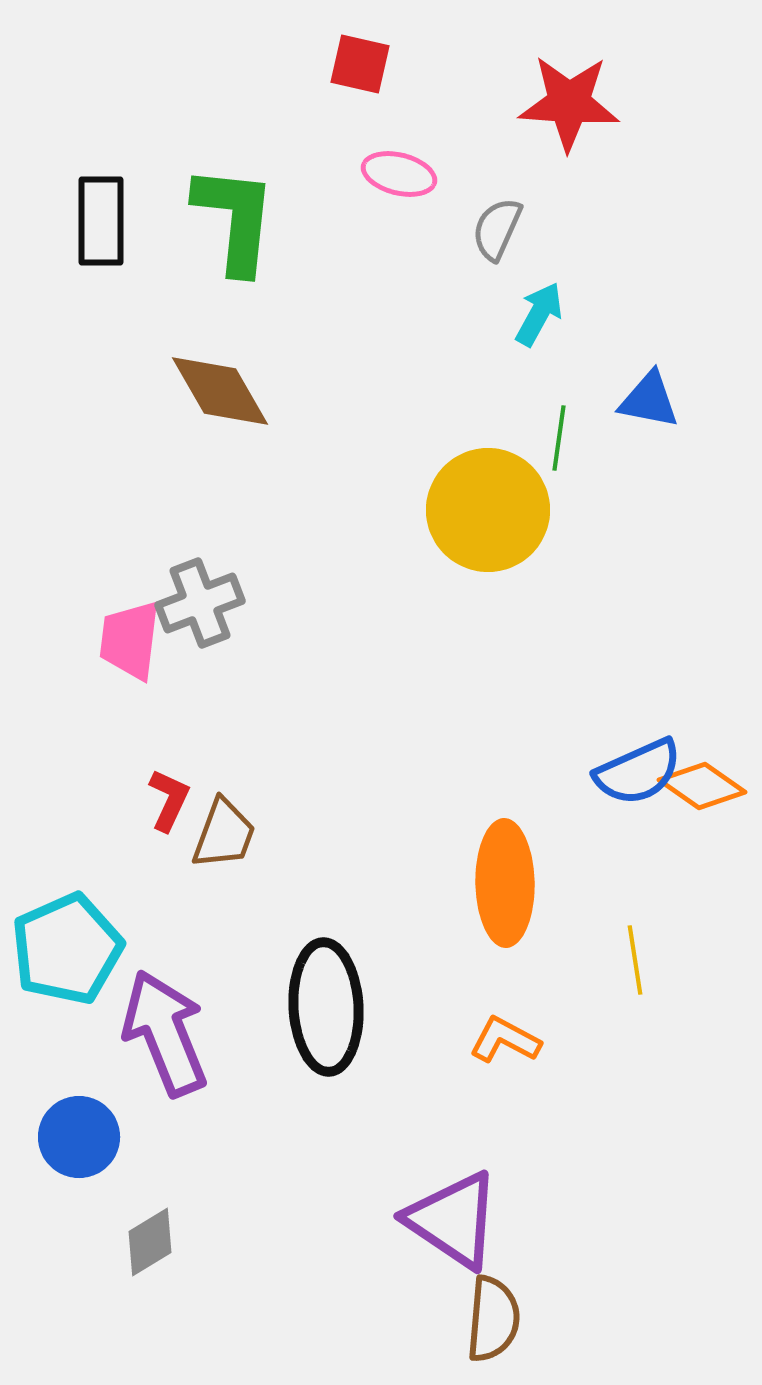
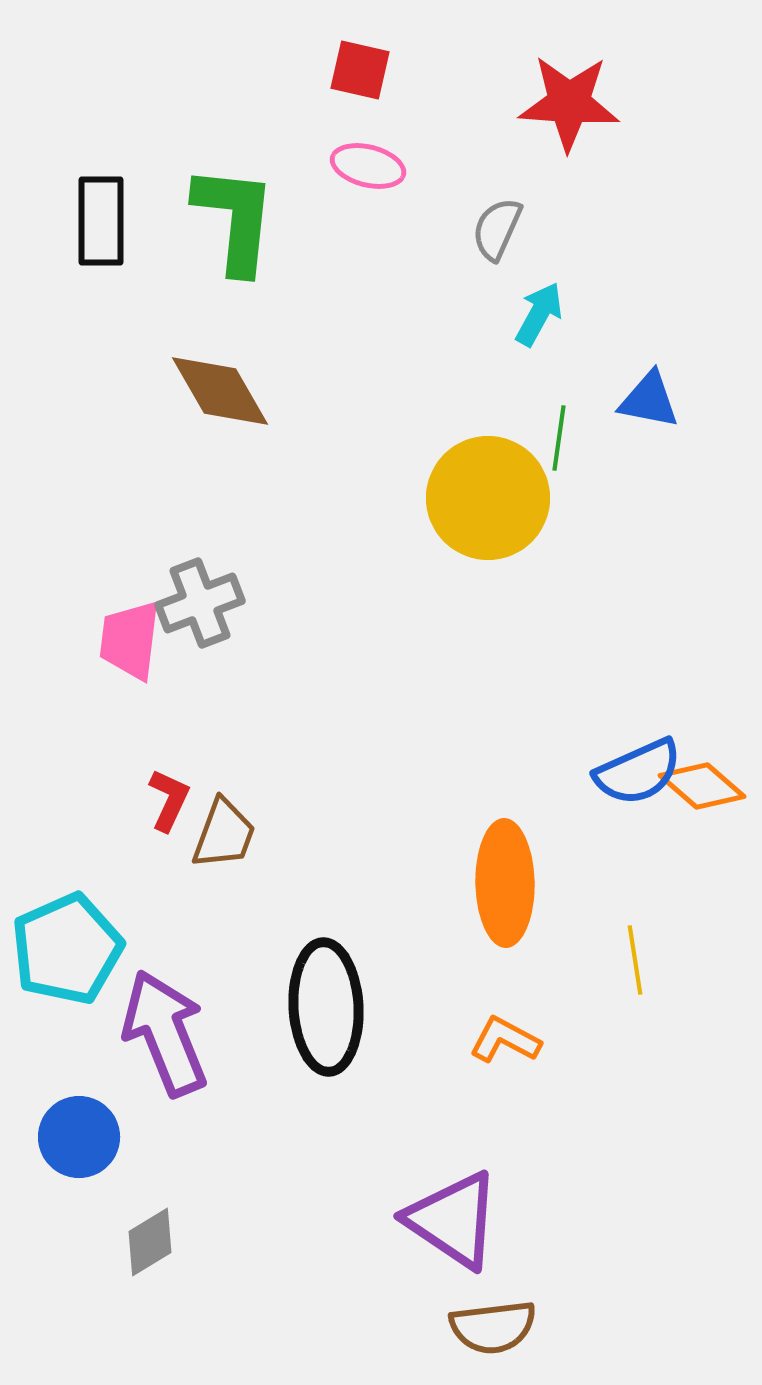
red square: moved 6 px down
pink ellipse: moved 31 px left, 8 px up
yellow circle: moved 12 px up
orange diamond: rotated 6 degrees clockwise
brown semicircle: moved 8 px down; rotated 78 degrees clockwise
